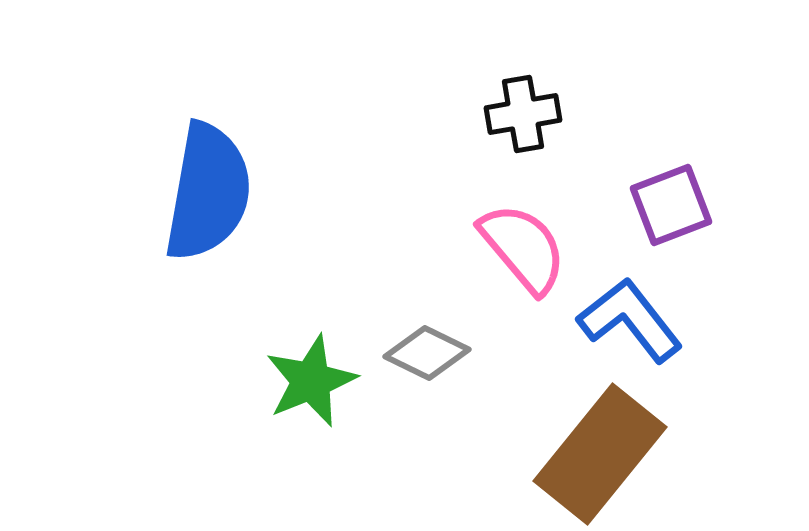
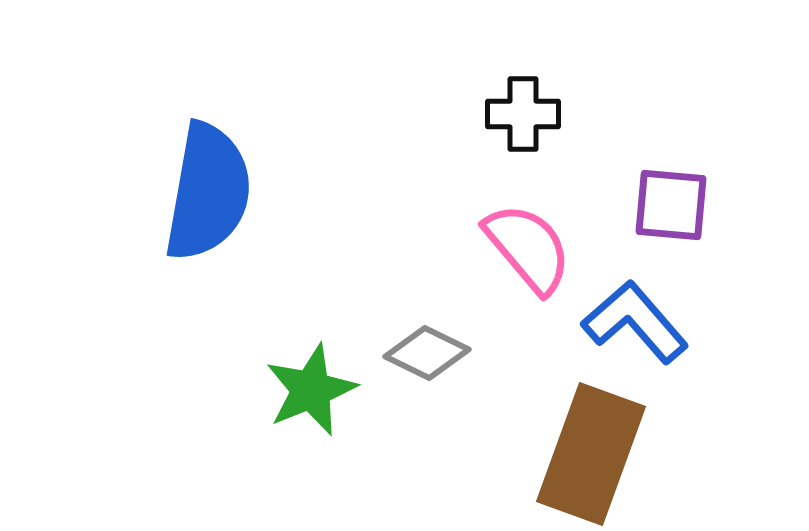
black cross: rotated 10 degrees clockwise
purple square: rotated 26 degrees clockwise
pink semicircle: moved 5 px right
blue L-shape: moved 5 px right, 2 px down; rotated 3 degrees counterclockwise
green star: moved 9 px down
brown rectangle: moved 9 px left; rotated 19 degrees counterclockwise
